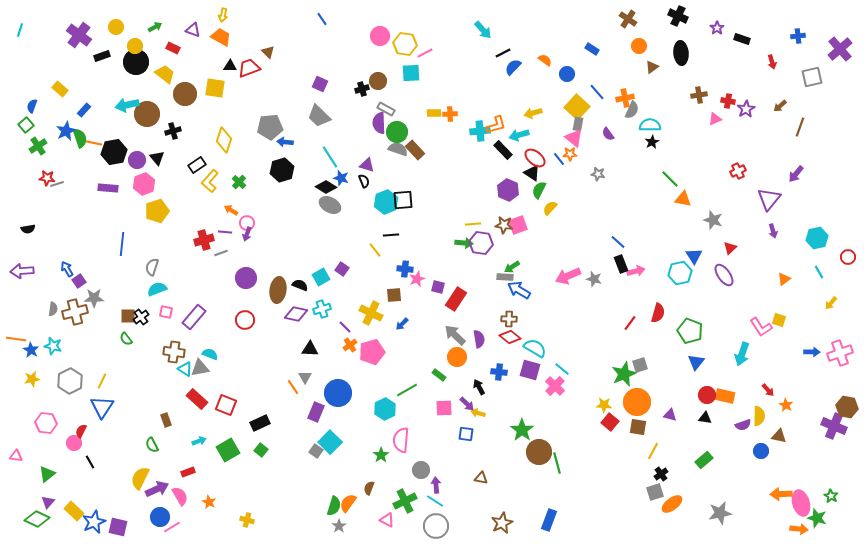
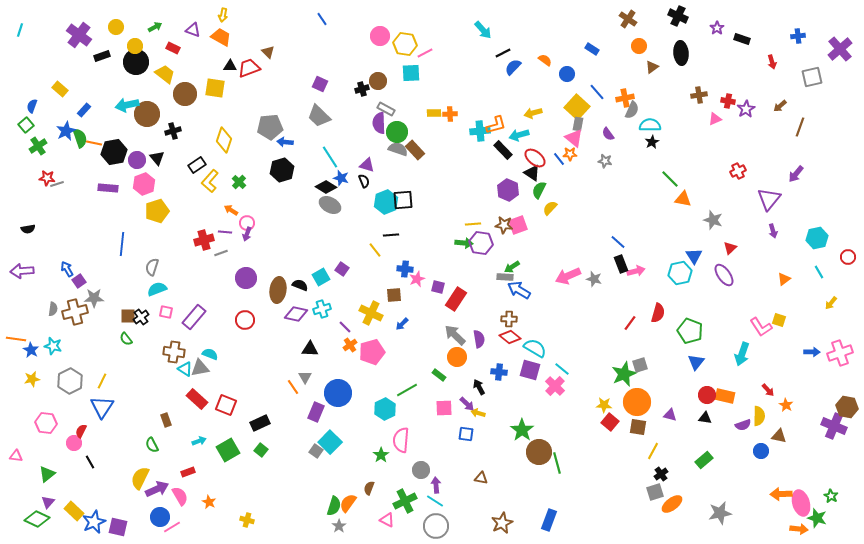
gray star at (598, 174): moved 7 px right, 13 px up
